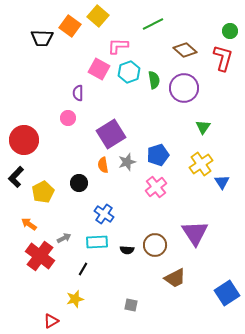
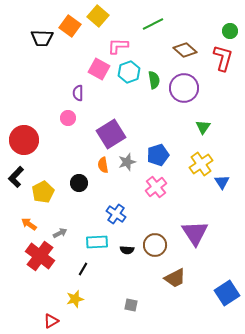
blue cross: moved 12 px right
gray arrow: moved 4 px left, 5 px up
